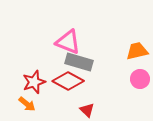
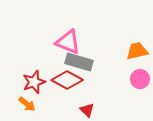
red diamond: moved 1 px left, 1 px up
